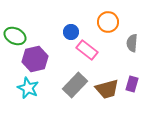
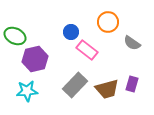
gray semicircle: rotated 60 degrees counterclockwise
cyan star: moved 1 px left, 3 px down; rotated 30 degrees counterclockwise
